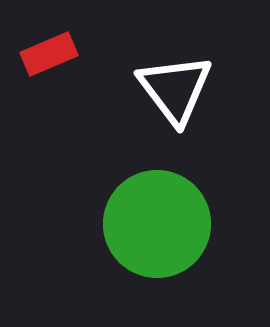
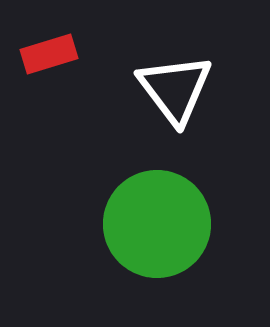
red rectangle: rotated 6 degrees clockwise
